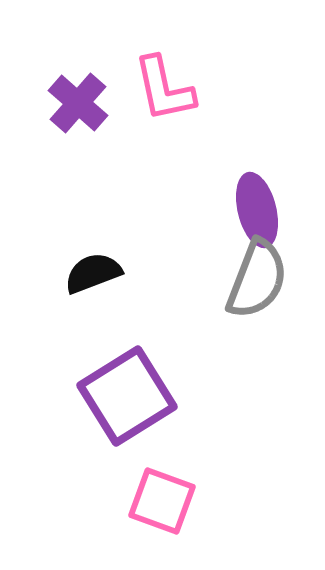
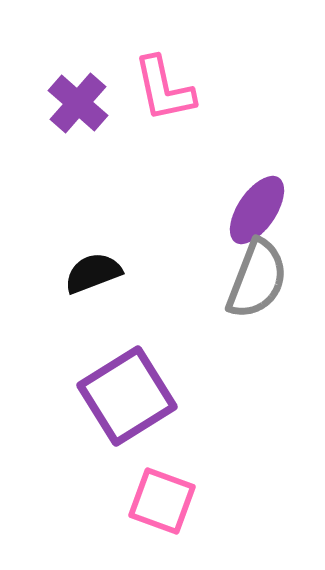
purple ellipse: rotated 48 degrees clockwise
